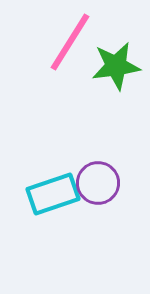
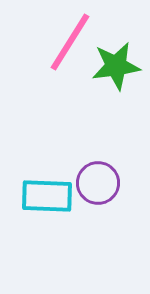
cyan rectangle: moved 6 px left, 2 px down; rotated 21 degrees clockwise
